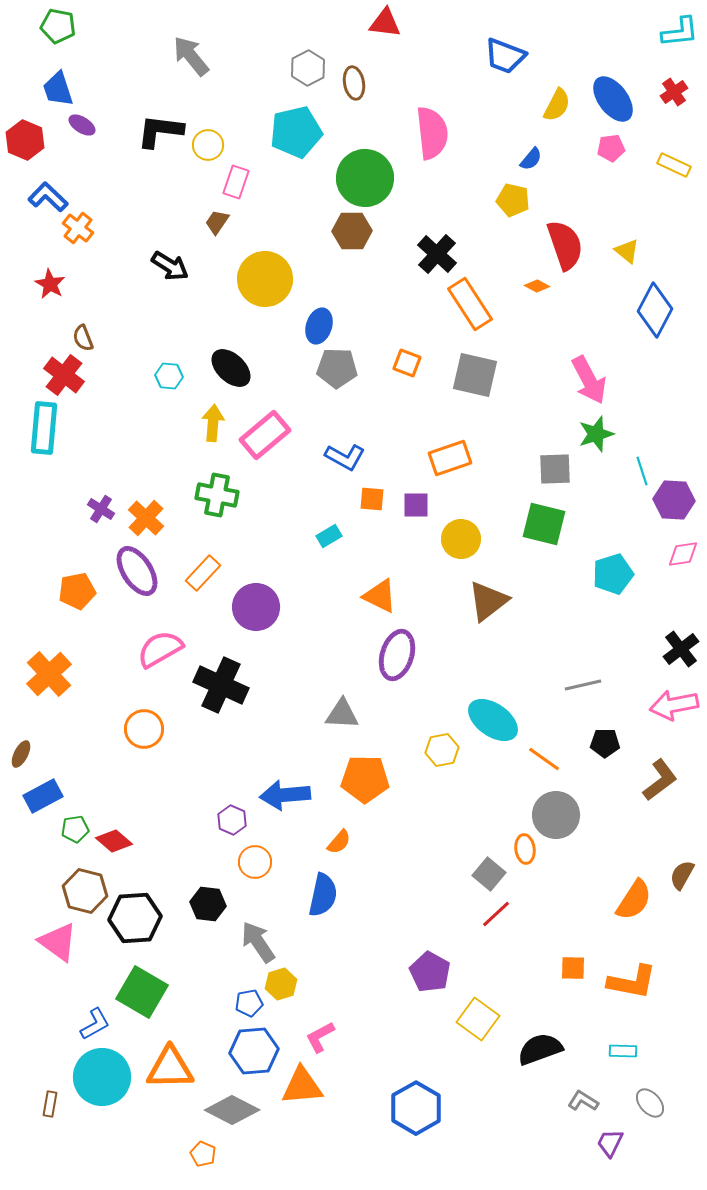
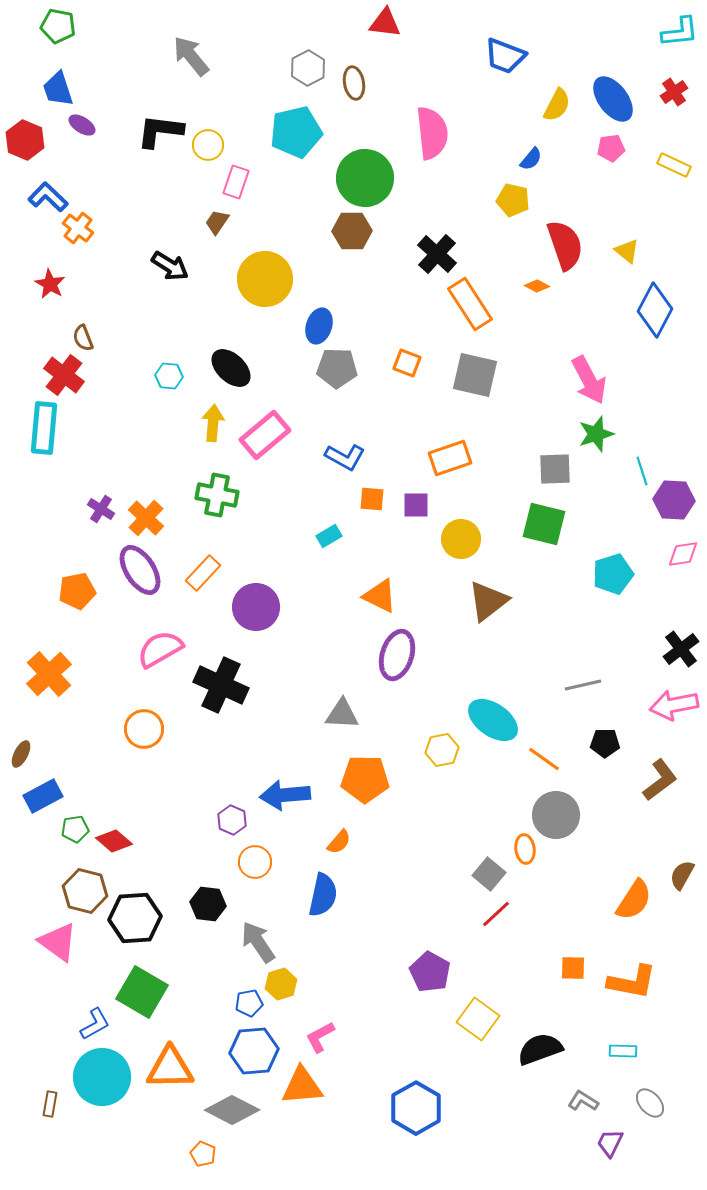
purple ellipse at (137, 571): moved 3 px right, 1 px up
